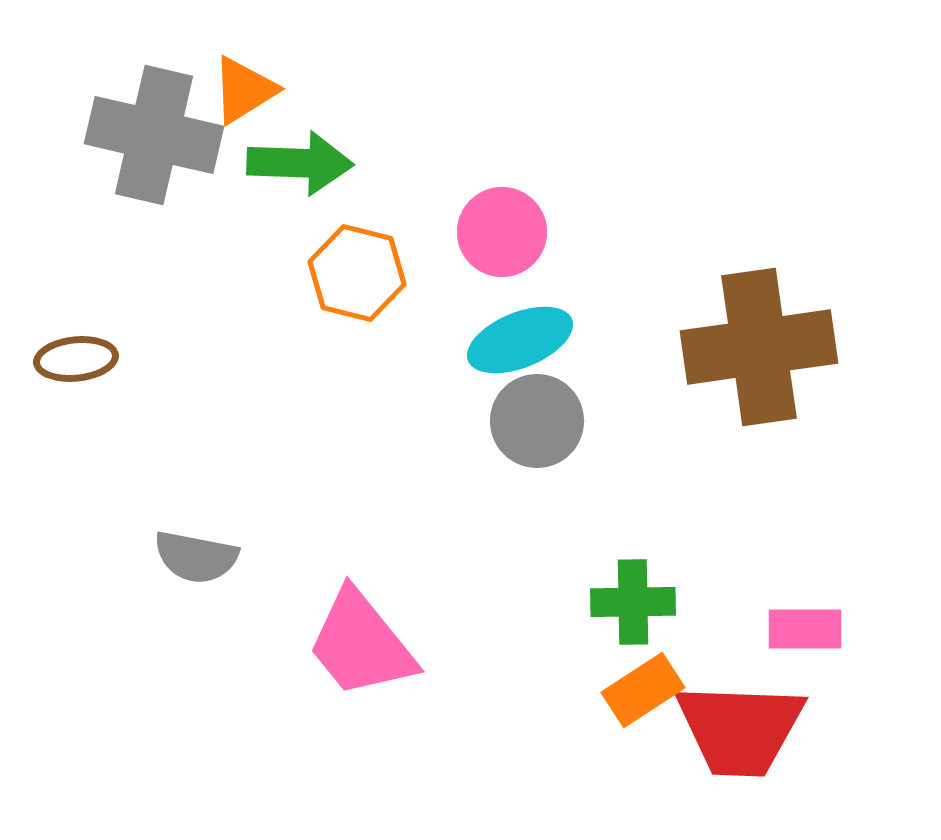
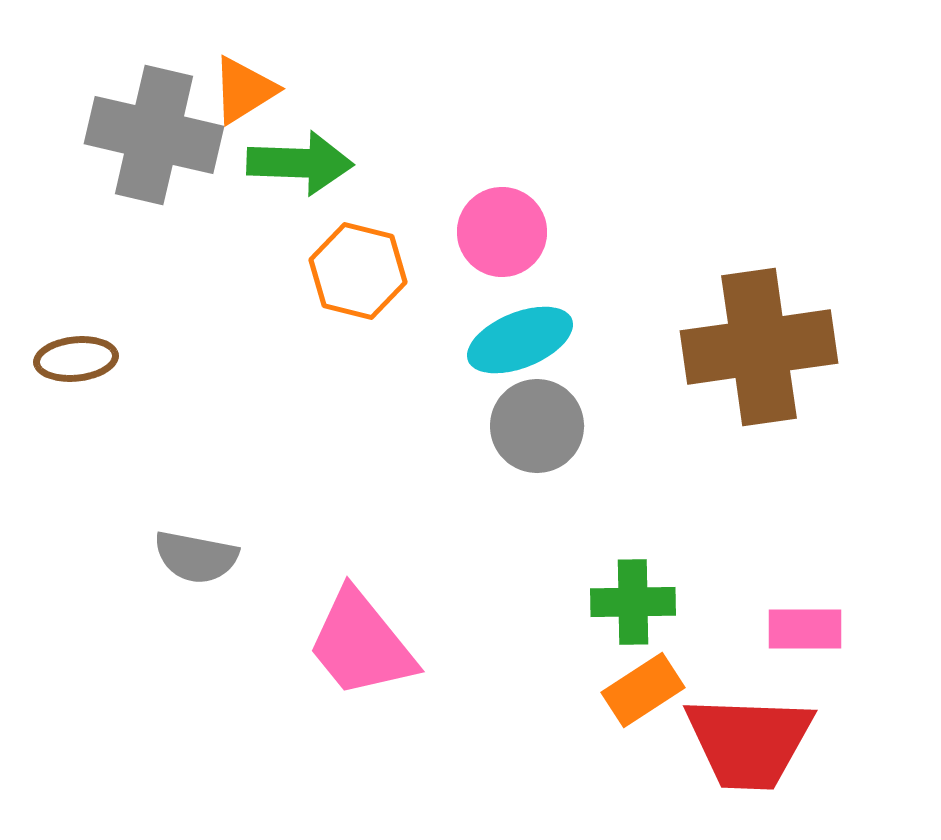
orange hexagon: moved 1 px right, 2 px up
gray circle: moved 5 px down
red trapezoid: moved 9 px right, 13 px down
